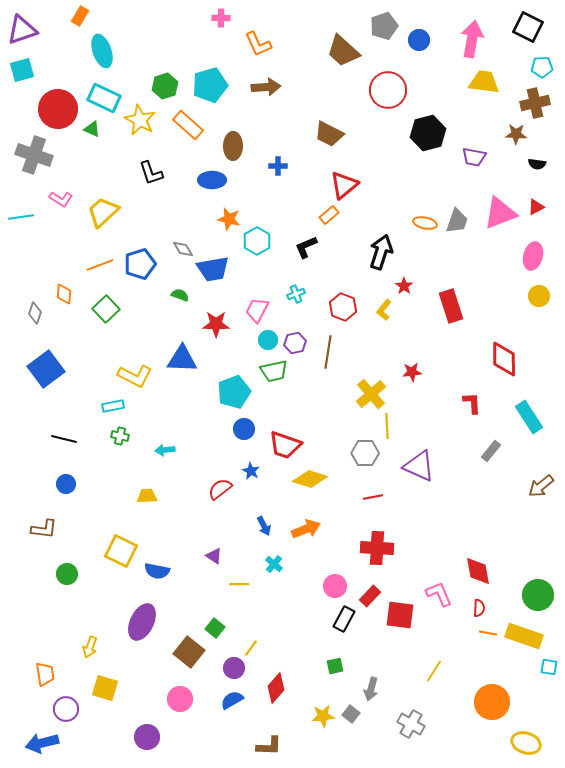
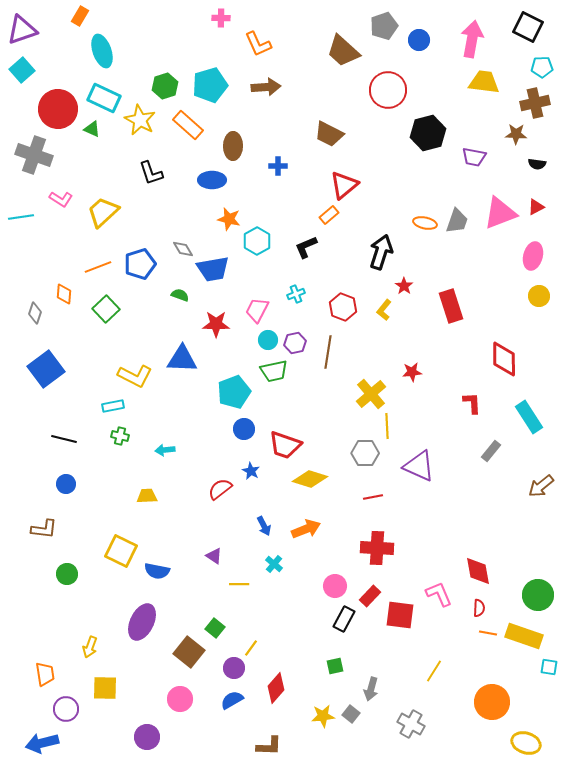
cyan square at (22, 70): rotated 25 degrees counterclockwise
orange line at (100, 265): moved 2 px left, 2 px down
yellow square at (105, 688): rotated 16 degrees counterclockwise
